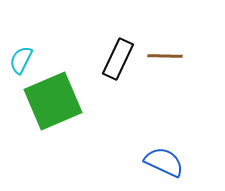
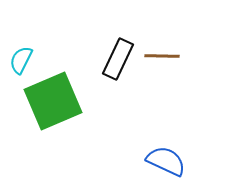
brown line: moved 3 px left
blue semicircle: moved 2 px right, 1 px up
